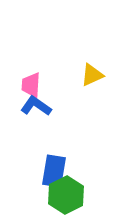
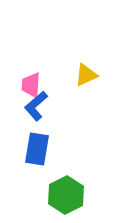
yellow triangle: moved 6 px left
blue L-shape: rotated 76 degrees counterclockwise
blue rectangle: moved 17 px left, 22 px up
